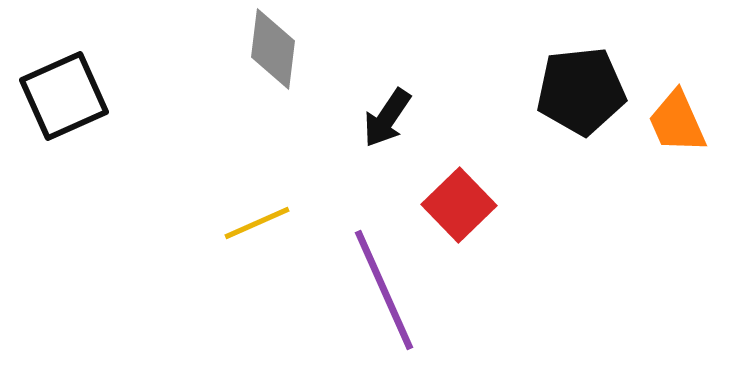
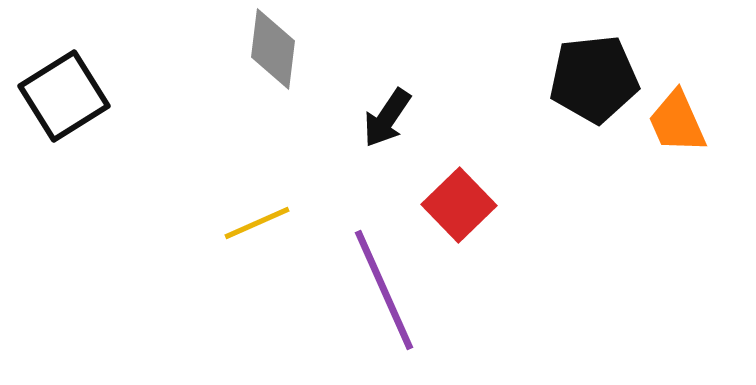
black pentagon: moved 13 px right, 12 px up
black square: rotated 8 degrees counterclockwise
